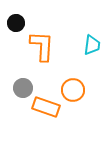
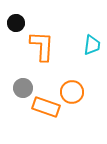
orange circle: moved 1 px left, 2 px down
